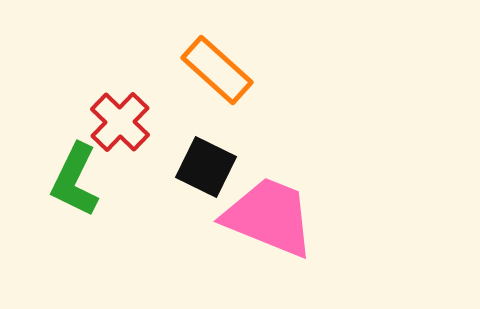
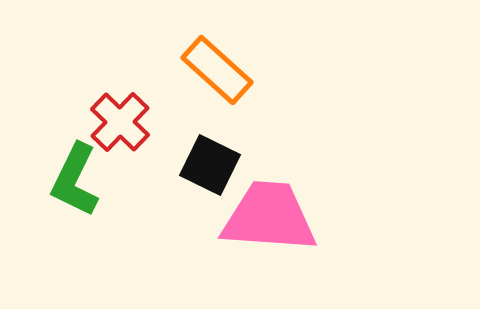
black square: moved 4 px right, 2 px up
pink trapezoid: rotated 18 degrees counterclockwise
